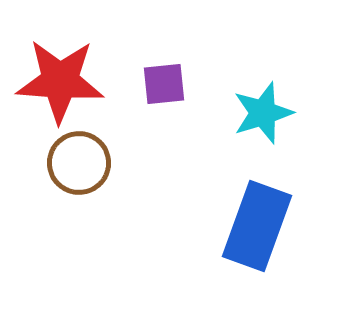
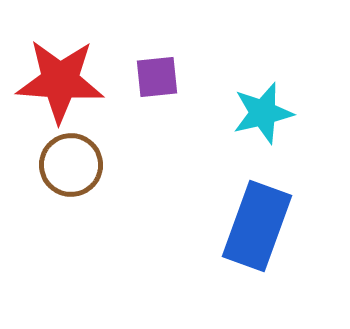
purple square: moved 7 px left, 7 px up
cyan star: rotated 4 degrees clockwise
brown circle: moved 8 px left, 2 px down
